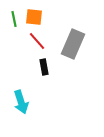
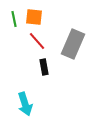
cyan arrow: moved 4 px right, 2 px down
